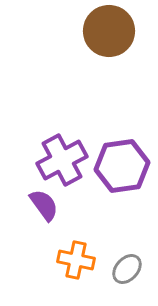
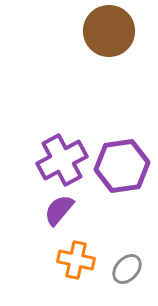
purple semicircle: moved 15 px right, 5 px down; rotated 104 degrees counterclockwise
